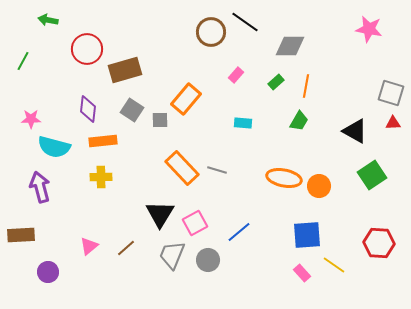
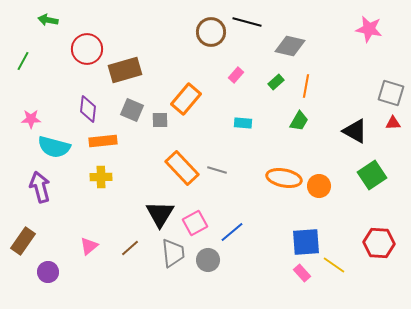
black line at (245, 22): moved 2 px right; rotated 20 degrees counterclockwise
gray diamond at (290, 46): rotated 12 degrees clockwise
gray square at (132, 110): rotated 10 degrees counterclockwise
blue line at (239, 232): moved 7 px left
brown rectangle at (21, 235): moved 2 px right, 6 px down; rotated 52 degrees counterclockwise
blue square at (307, 235): moved 1 px left, 7 px down
brown line at (126, 248): moved 4 px right
gray trapezoid at (172, 255): moved 1 px right, 2 px up; rotated 152 degrees clockwise
